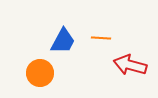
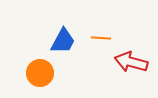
red arrow: moved 1 px right, 3 px up
